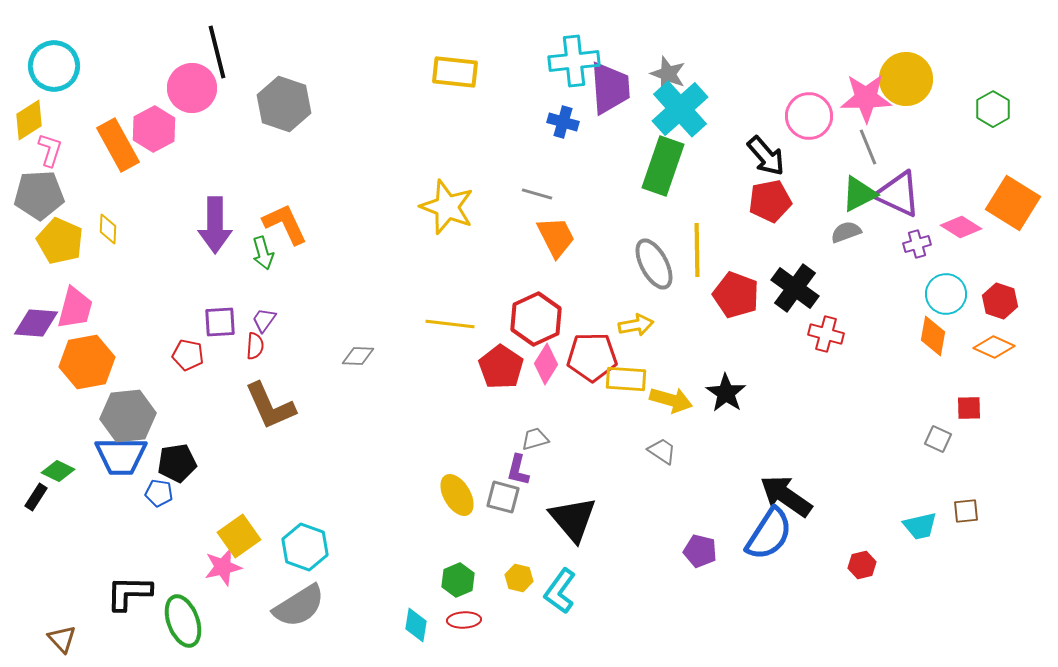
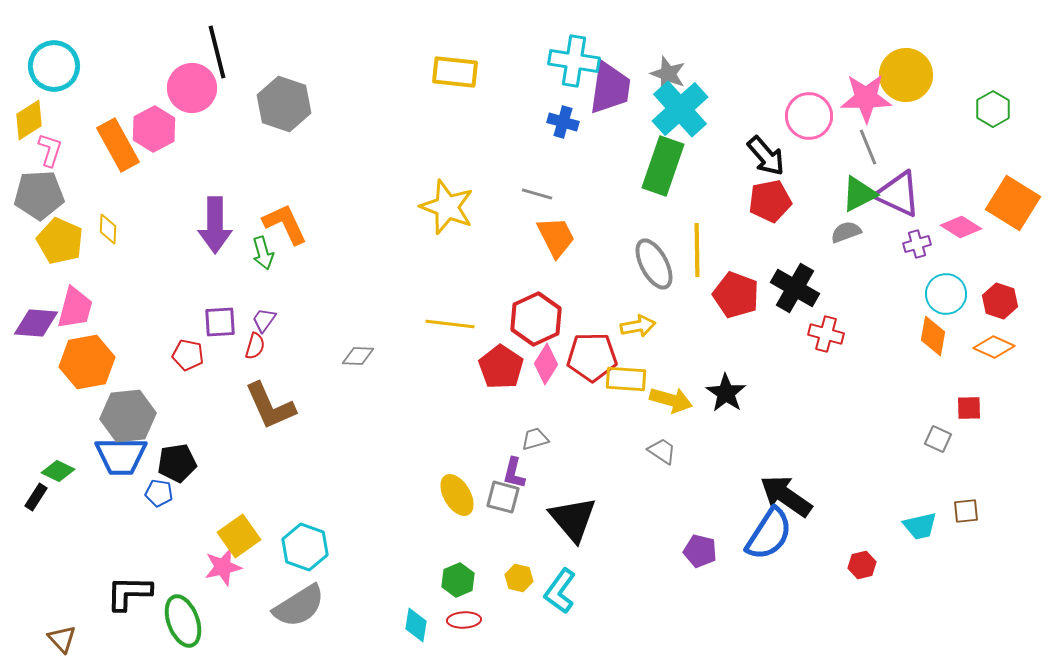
cyan cross at (574, 61): rotated 15 degrees clockwise
yellow circle at (906, 79): moved 4 px up
purple trapezoid at (610, 88): rotated 12 degrees clockwise
black cross at (795, 288): rotated 6 degrees counterclockwise
yellow arrow at (636, 325): moved 2 px right, 1 px down
red semicircle at (255, 346): rotated 12 degrees clockwise
purple L-shape at (518, 470): moved 4 px left, 3 px down
